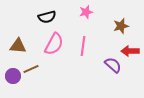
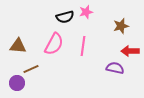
black semicircle: moved 18 px right
purple semicircle: moved 2 px right, 3 px down; rotated 30 degrees counterclockwise
purple circle: moved 4 px right, 7 px down
